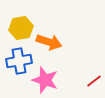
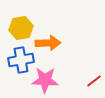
orange arrow: moved 1 px left, 1 px down; rotated 20 degrees counterclockwise
blue cross: moved 2 px right, 1 px up
pink star: rotated 16 degrees counterclockwise
